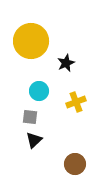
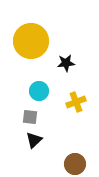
black star: rotated 18 degrees clockwise
